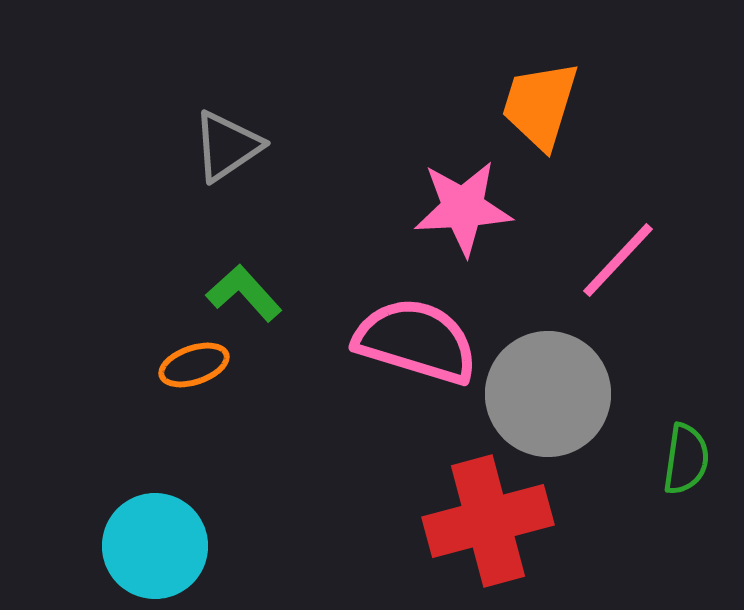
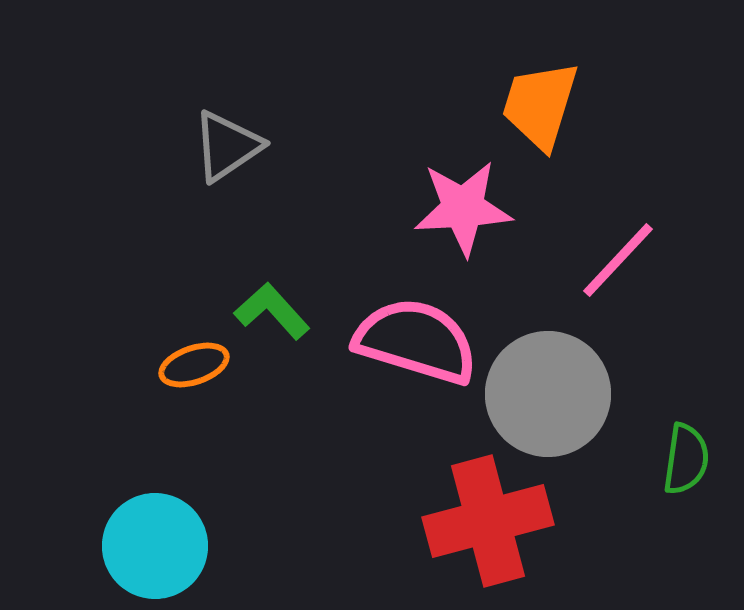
green L-shape: moved 28 px right, 18 px down
